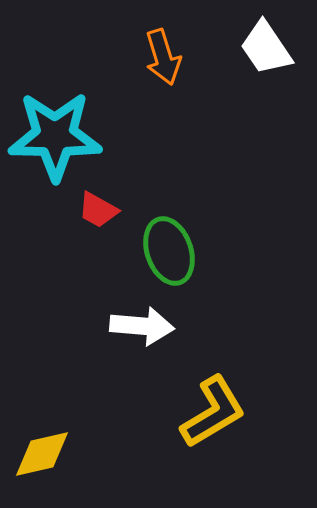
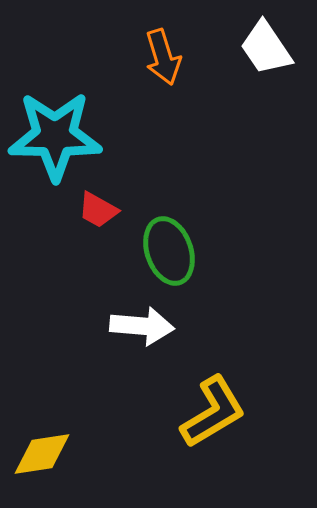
yellow diamond: rotated 4 degrees clockwise
